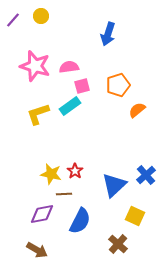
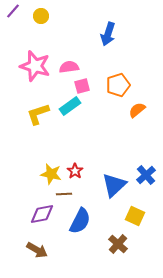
purple line: moved 9 px up
